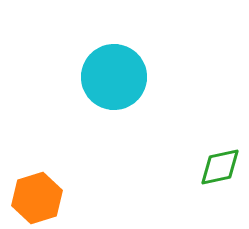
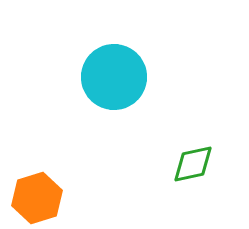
green diamond: moved 27 px left, 3 px up
